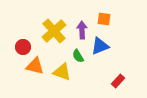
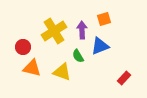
orange square: rotated 24 degrees counterclockwise
yellow cross: rotated 10 degrees clockwise
orange triangle: moved 3 px left, 2 px down
red rectangle: moved 6 px right, 3 px up
